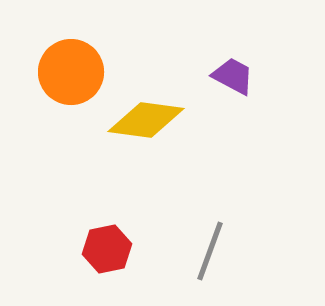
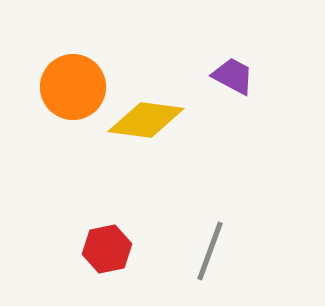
orange circle: moved 2 px right, 15 px down
